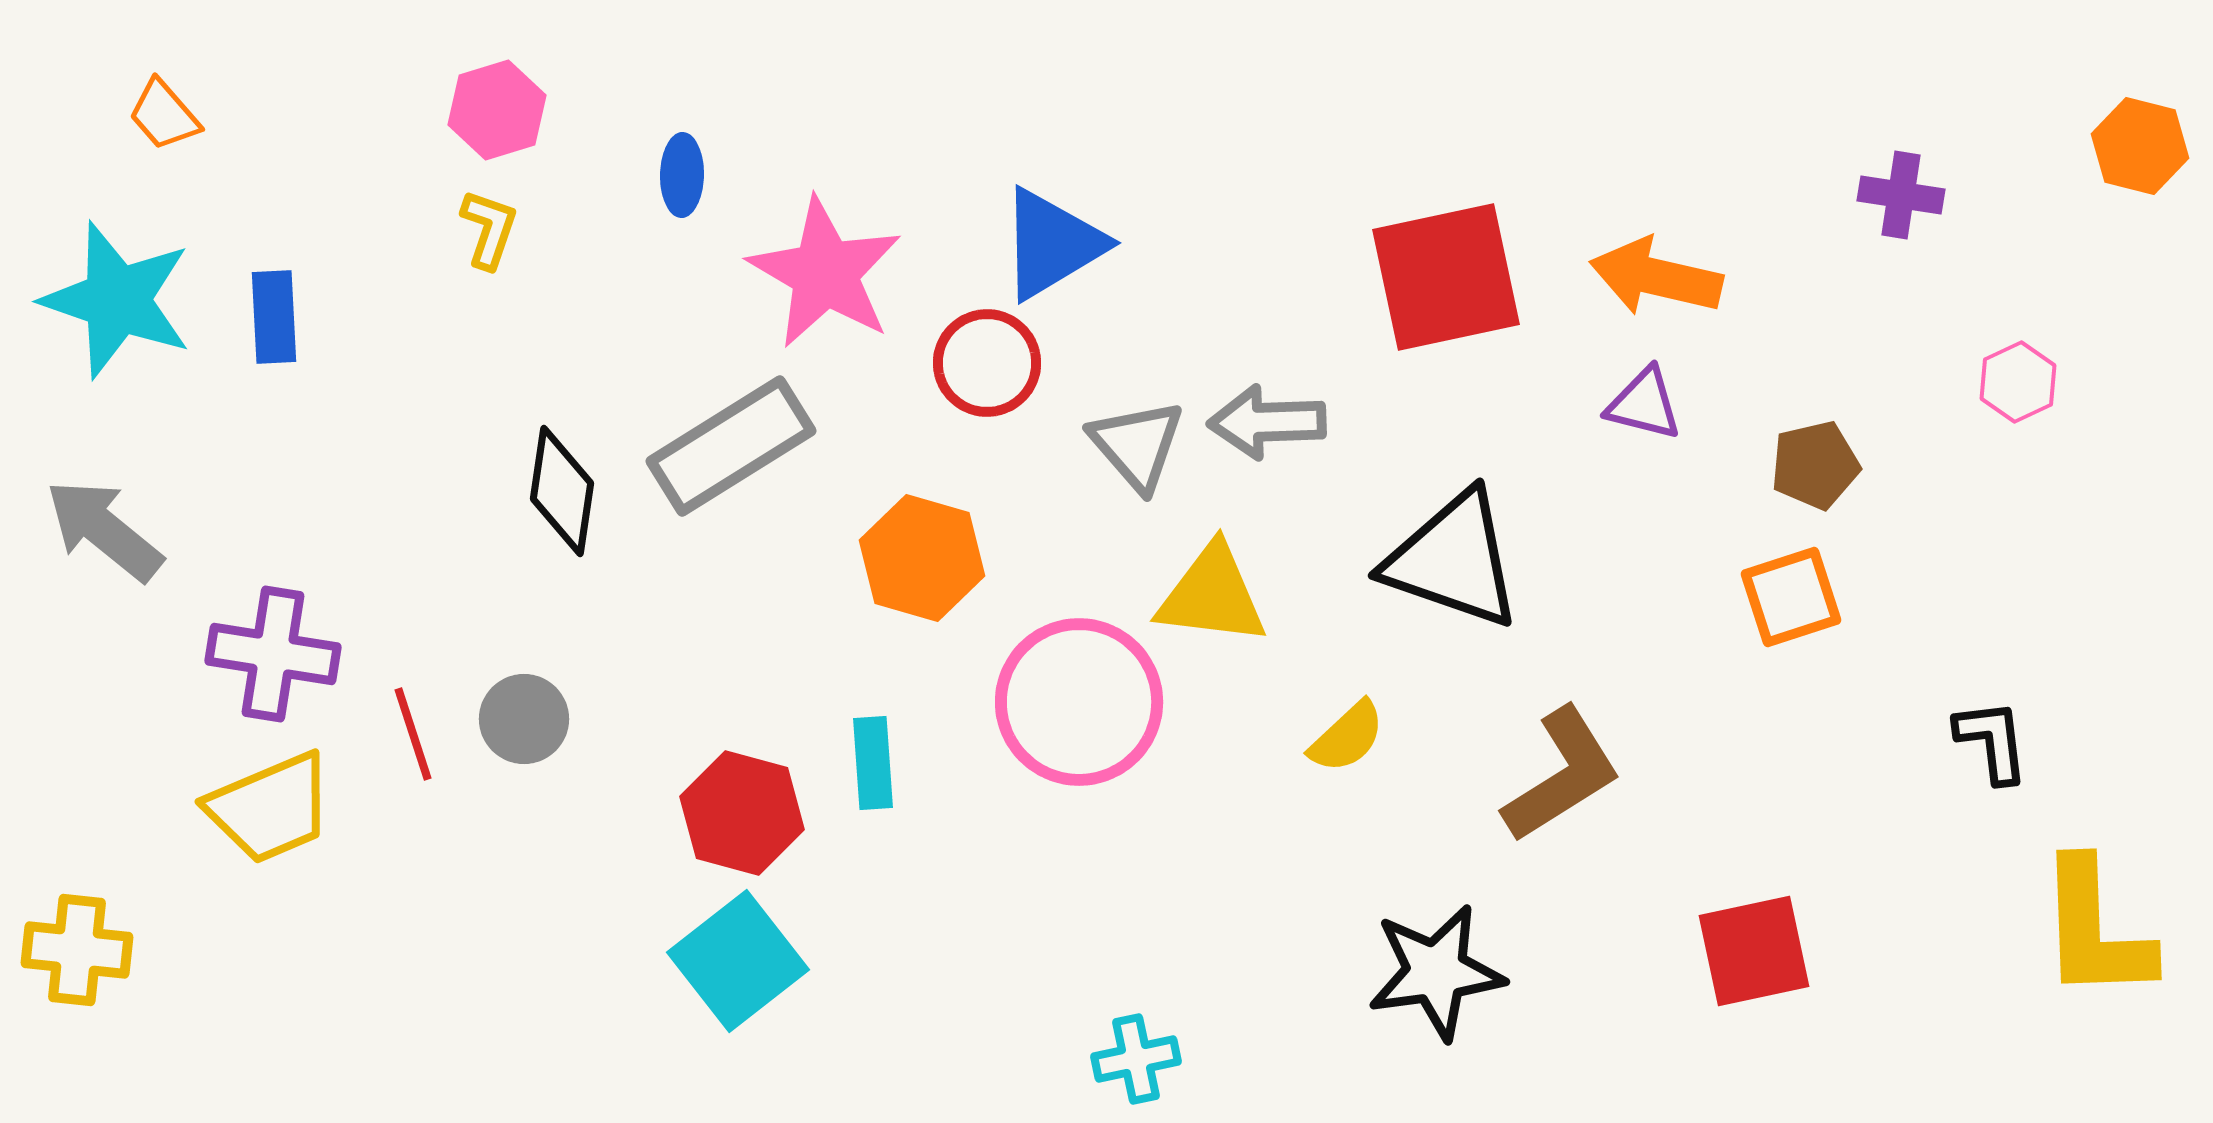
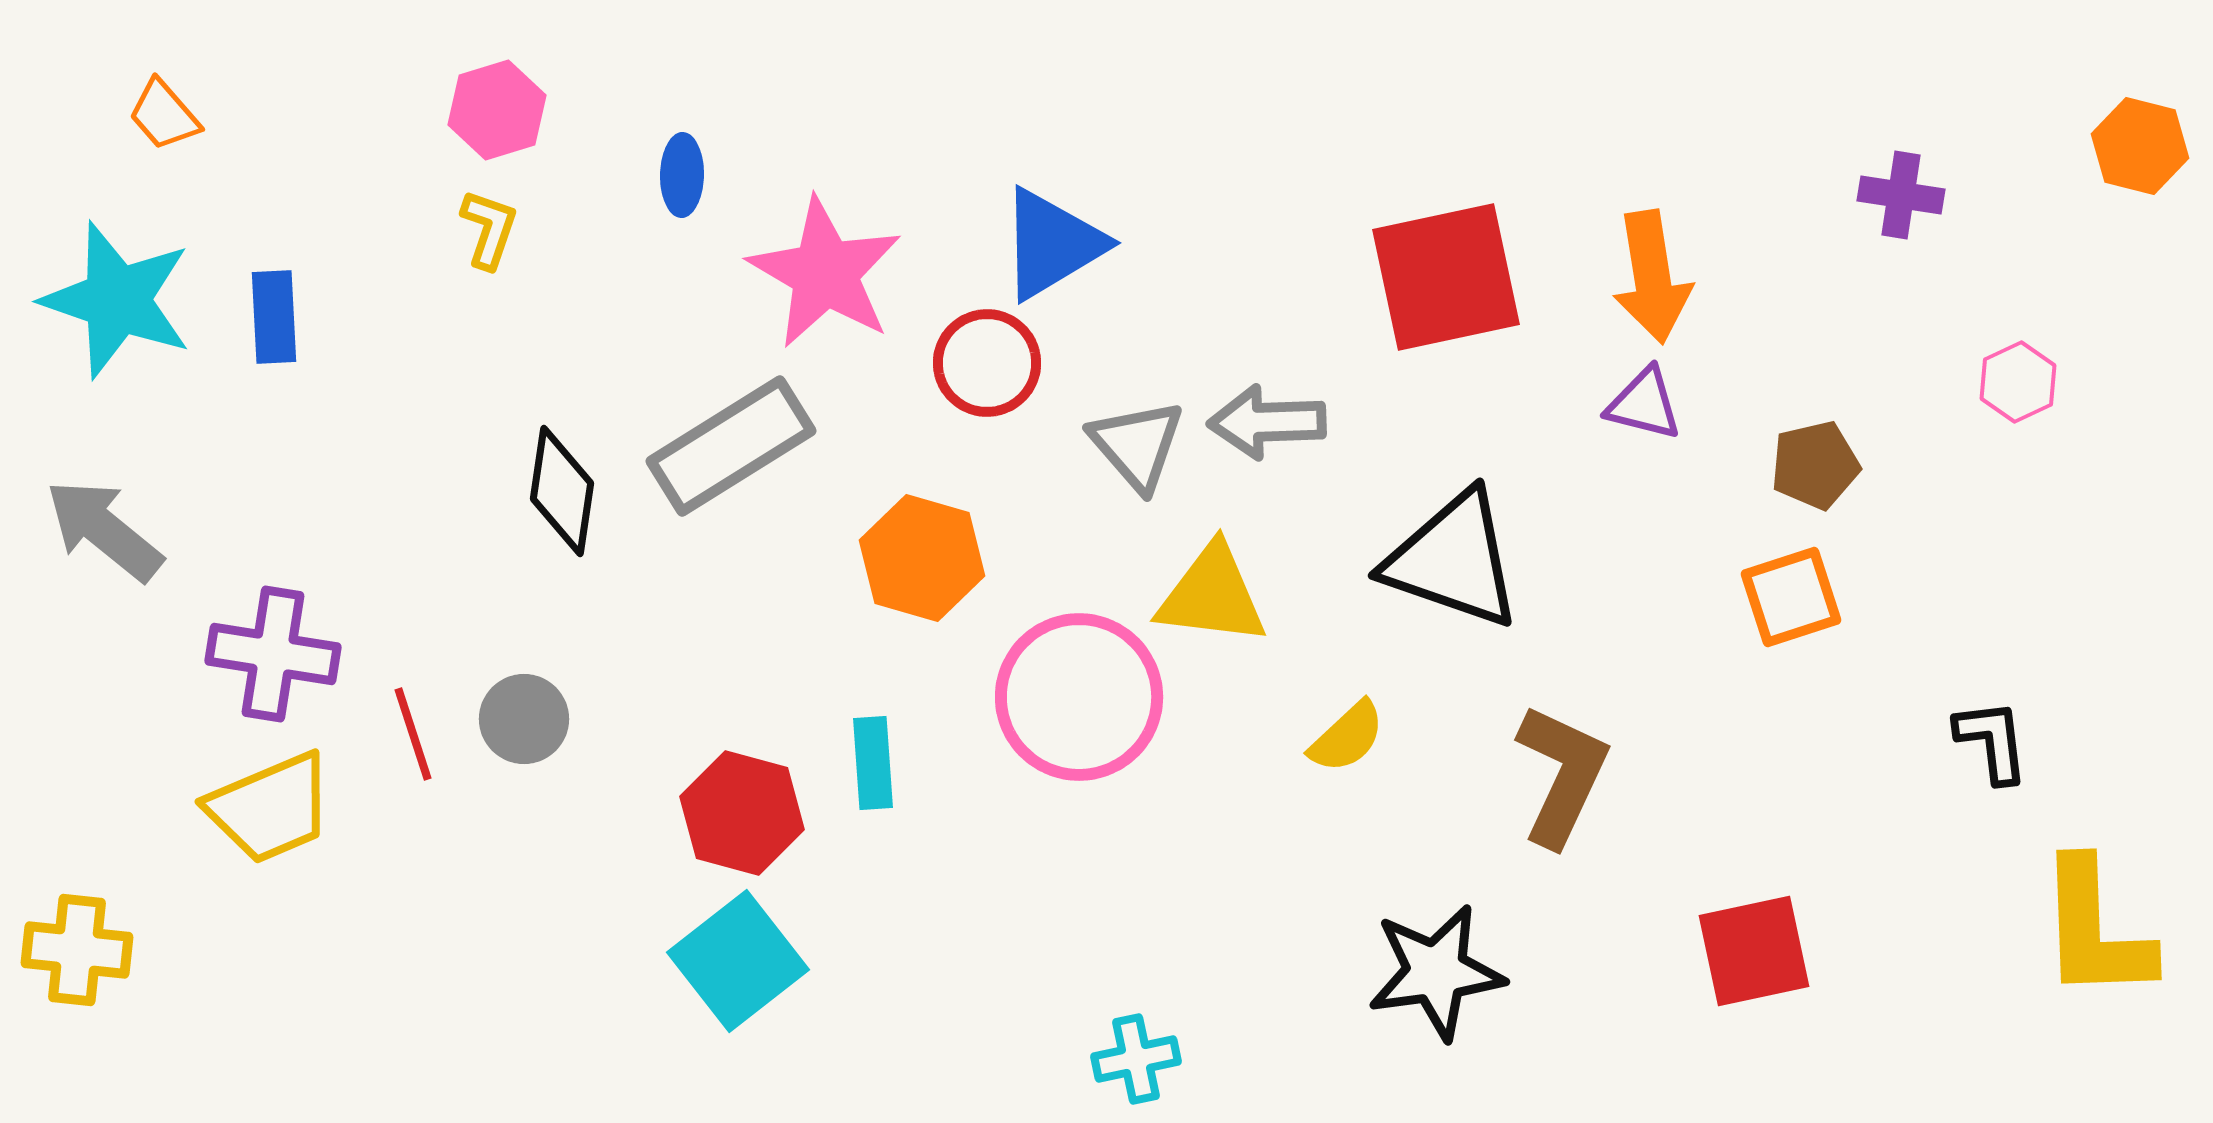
orange arrow at (1656, 277): moved 4 px left; rotated 112 degrees counterclockwise
pink circle at (1079, 702): moved 5 px up
brown L-shape at (1562, 775): rotated 33 degrees counterclockwise
